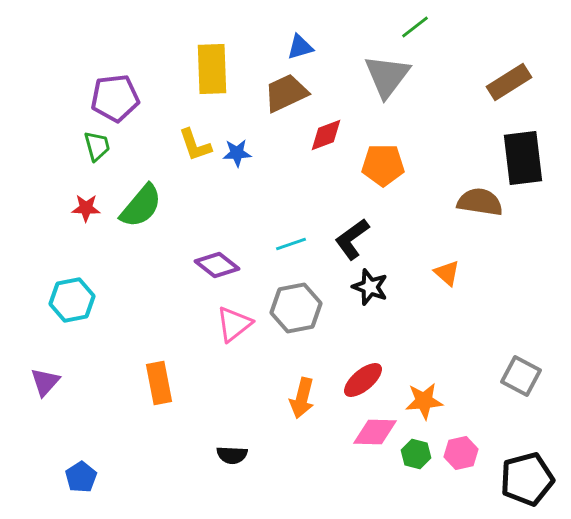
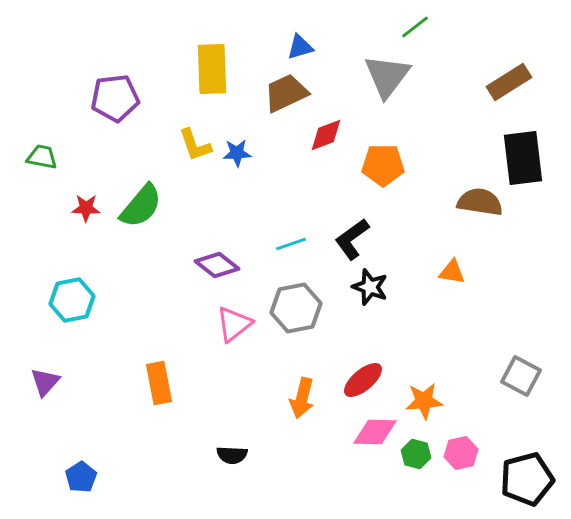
green trapezoid: moved 55 px left, 11 px down; rotated 64 degrees counterclockwise
orange triangle: moved 5 px right, 1 px up; rotated 32 degrees counterclockwise
